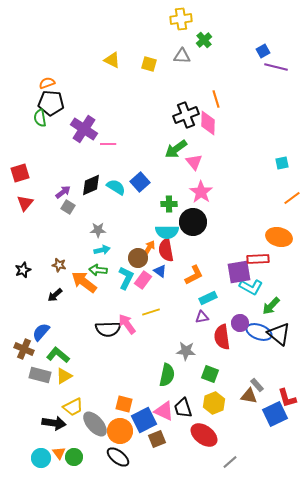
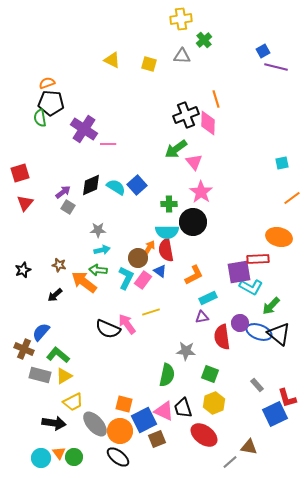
blue square at (140, 182): moved 3 px left, 3 px down
black semicircle at (108, 329): rotated 25 degrees clockwise
brown triangle at (249, 396): moved 51 px down
yellow trapezoid at (73, 407): moved 5 px up
